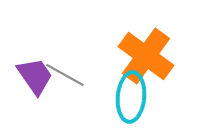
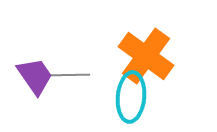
gray line: moved 4 px right; rotated 30 degrees counterclockwise
